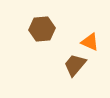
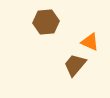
brown hexagon: moved 4 px right, 7 px up
